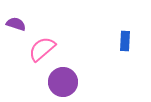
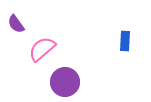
purple semicircle: rotated 144 degrees counterclockwise
purple circle: moved 2 px right
